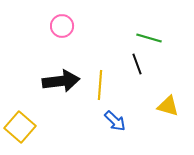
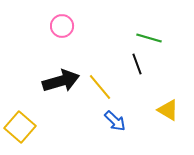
black arrow: rotated 9 degrees counterclockwise
yellow line: moved 2 px down; rotated 44 degrees counterclockwise
yellow triangle: moved 4 px down; rotated 15 degrees clockwise
